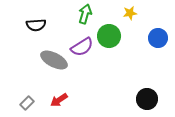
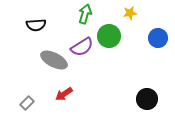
red arrow: moved 5 px right, 6 px up
